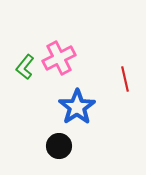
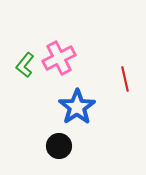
green L-shape: moved 2 px up
